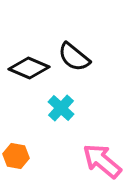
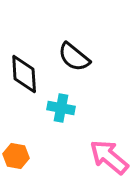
black diamond: moved 5 px left, 6 px down; rotated 63 degrees clockwise
cyan cross: rotated 32 degrees counterclockwise
pink arrow: moved 7 px right, 4 px up
